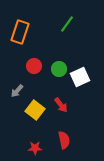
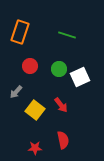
green line: moved 11 px down; rotated 72 degrees clockwise
red circle: moved 4 px left
gray arrow: moved 1 px left, 1 px down
red semicircle: moved 1 px left
